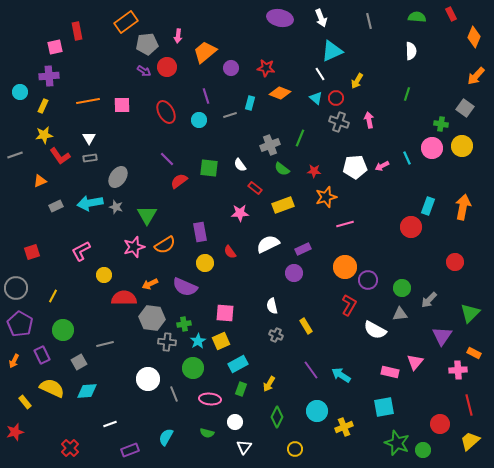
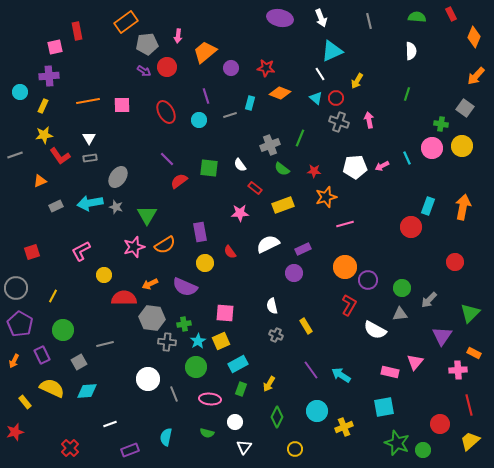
green circle at (193, 368): moved 3 px right, 1 px up
cyan semicircle at (166, 437): rotated 18 degrees counterclockwise
